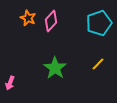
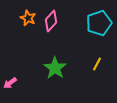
yellow line: moved 1 px left; rotated 16 degrees counterclockwise
pink arrow: rotated 32 degrees clockwise
